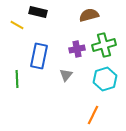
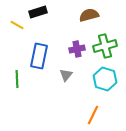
black rectangle: rotated 30 degrees counterclockwise
green cross: moved 1 px right, 1 px down
cyan hexagon: rotated 25 degrees counterclockwise
